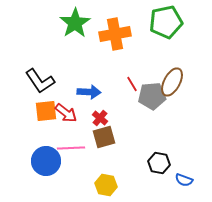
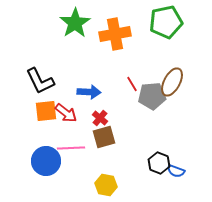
black L-shape: rotated 8 degrees clockwise
black hexagon: rotated 10 degrees clockwise
blue semicircle: moved 8 px left, 9 px up
